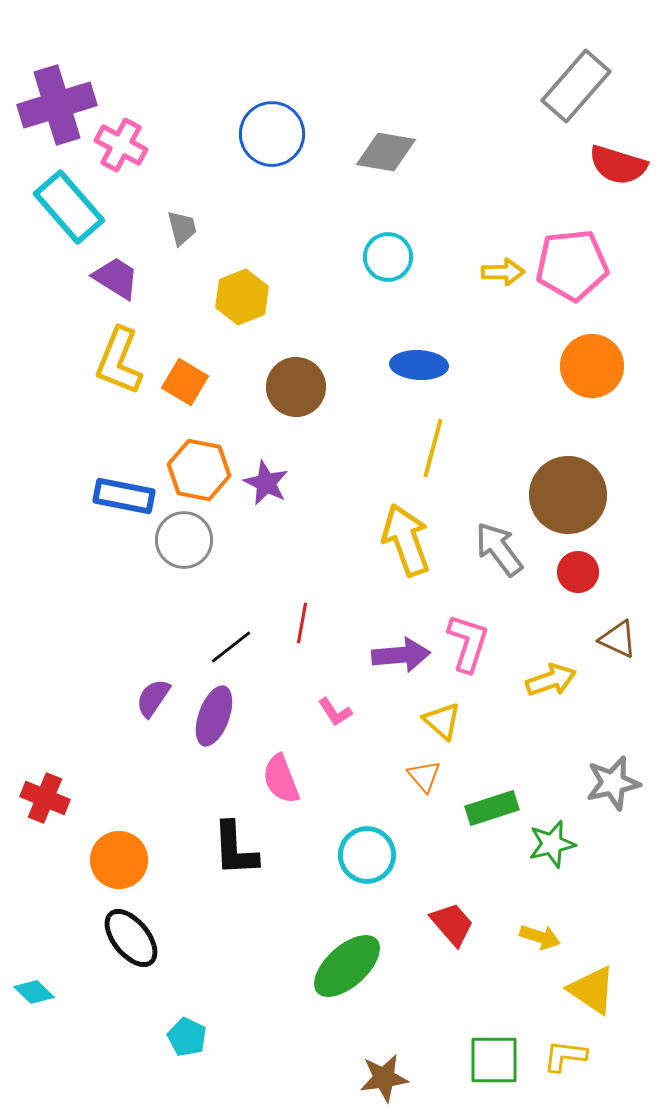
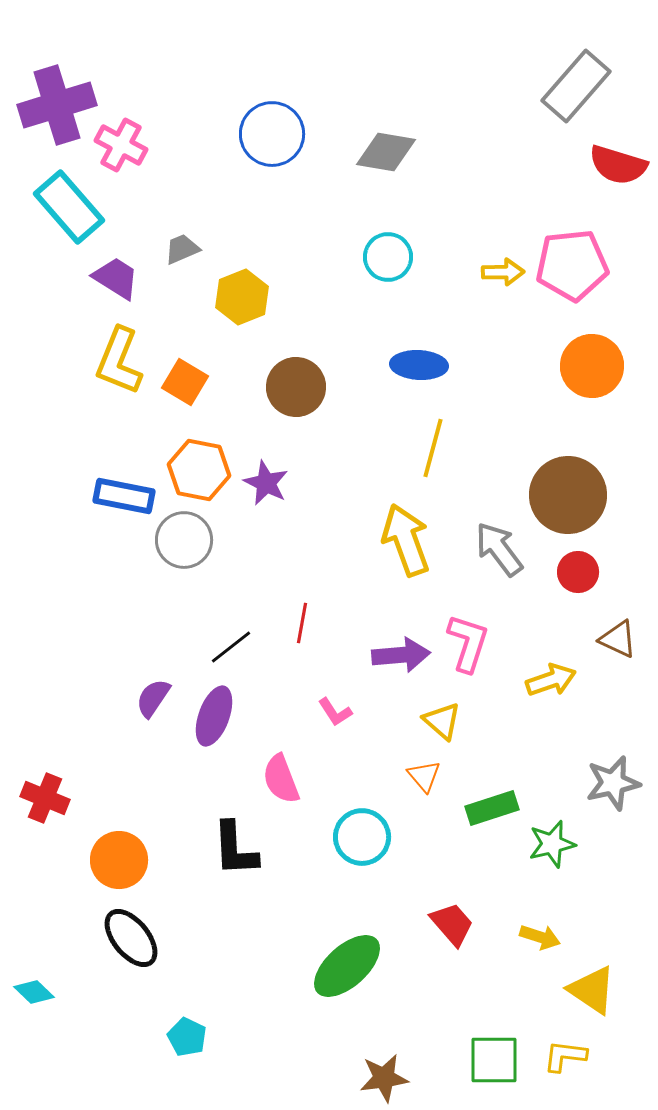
gray trapezoid at (182, 228): moved 21 px down; rotated 99 degrees counterclockwise
cyan circle at (367, 855): moved 5 px left, 18 px up
